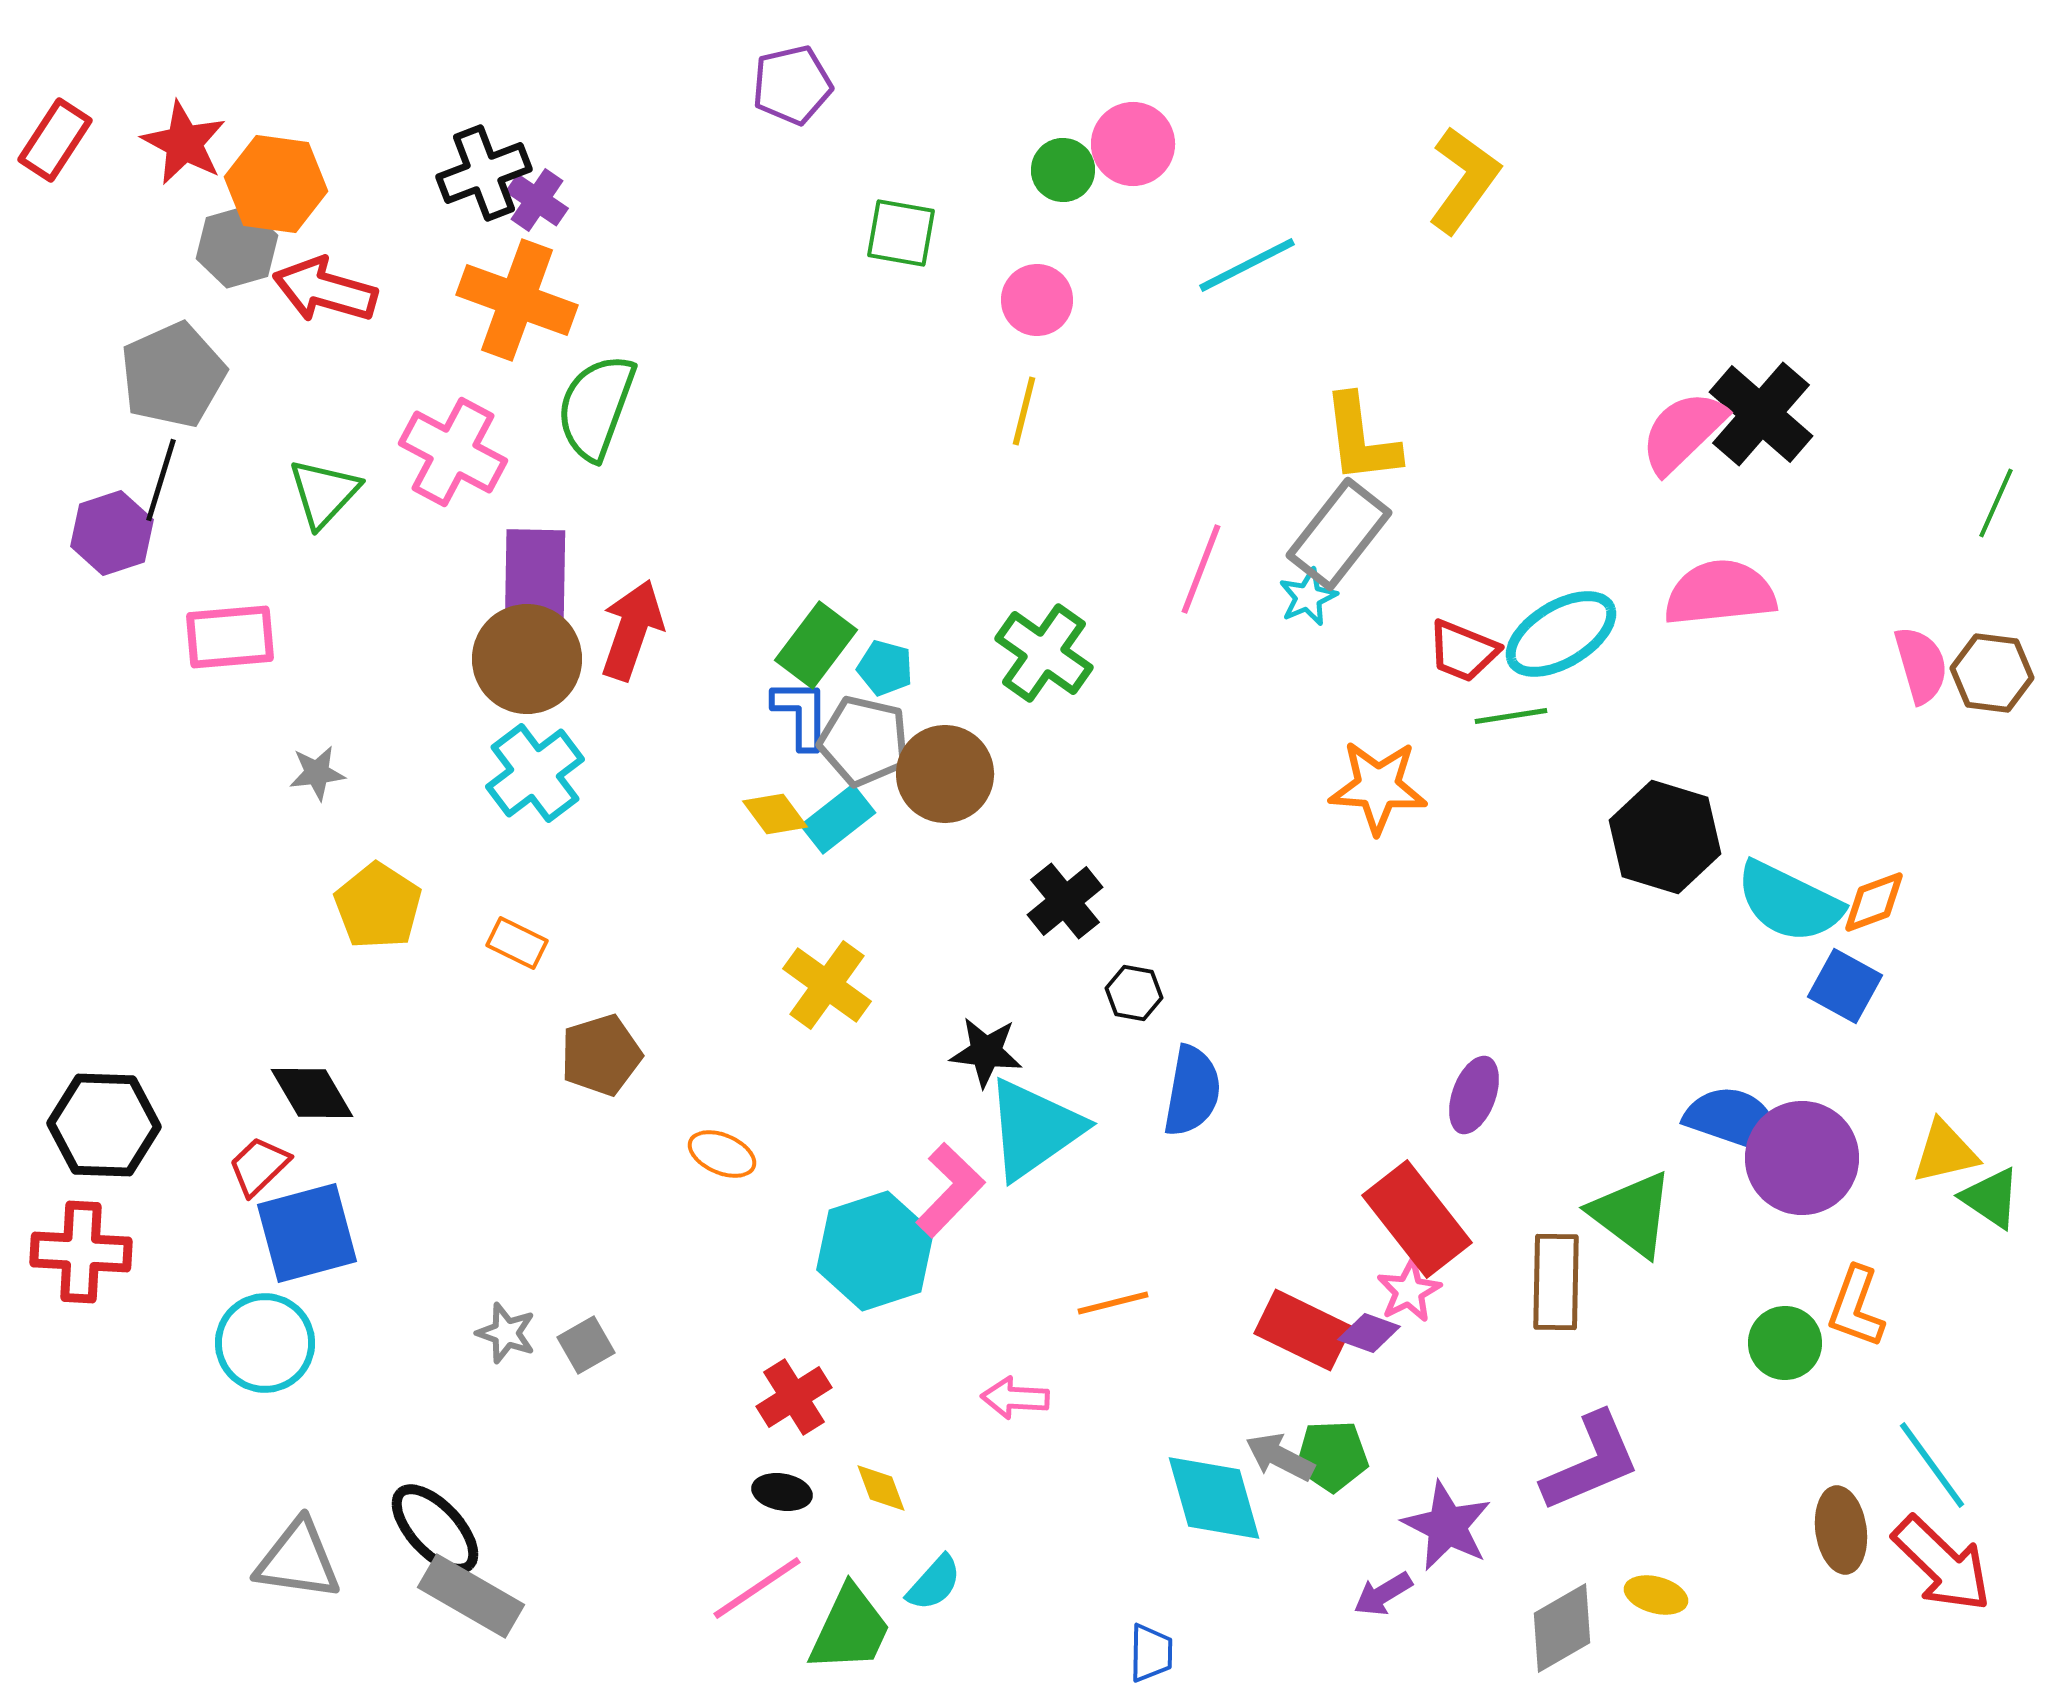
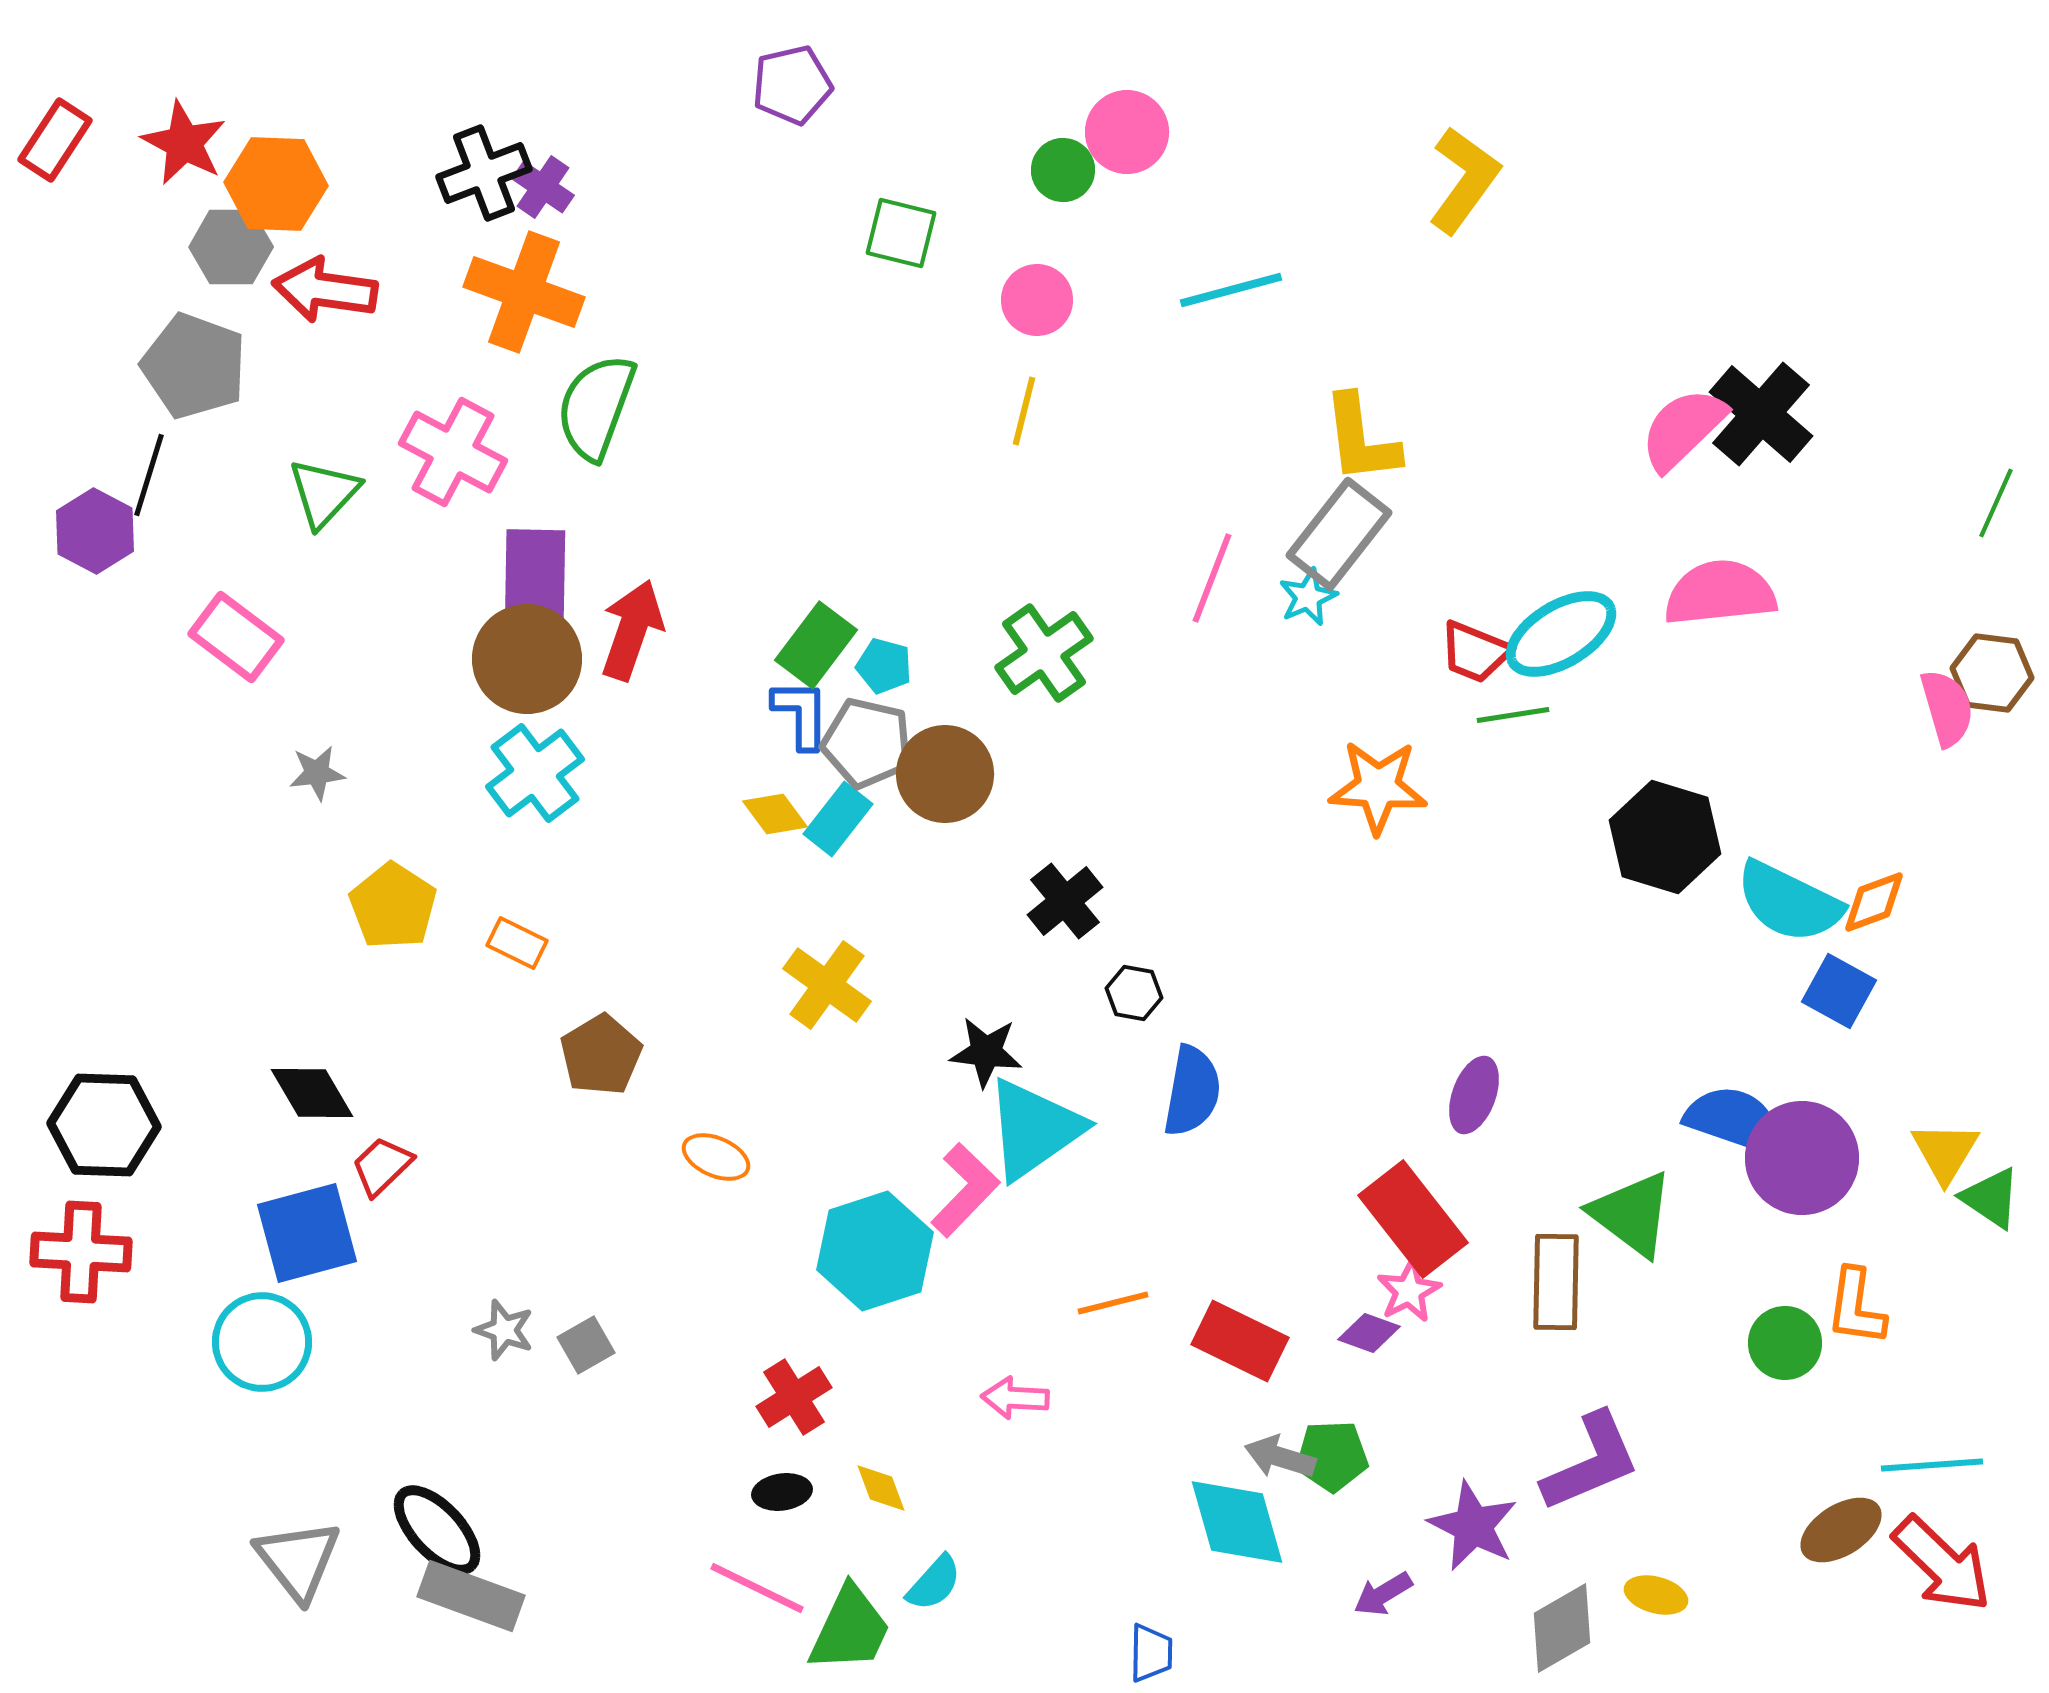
pink circle at (1133, 144): moved 6 px left, 12 px up
orange hexagon at (276, 184): rotated 6 degrees counterclockwise
purple cross at (537, 200): moved 6 px right, 13 px up
green square at (901, 233): rotated 4 degrees clockwise
gray hexagon at (237, 247): moved 6 px left; rotated 16 degrees clockwise
cyan line at (1247, 265): moved 16 px left, 25 px down; rotated 12 degrees clockwise
red arrow at (325, 290): rotated 8 degrees counterclockwise
orange cross at (517, 300): moved 7 px right, 8 px up
gray pentagon at (173, 375): moved 21 px right, 9 px up; rotated 28 degrees counterclockwise
pink semicircle at (1683, 432): moved 3 px up
black line at (161, 480): moved 12 px left, 5 px up
purple hexagon at (112, 533): moved 17 px left, 2 px up; rotated 14 degrees counterclockwise
pink line at (1201, 569): moved 11 px right, 9 px down
pink rectangle at (230, 637): moved 6 px right; rotated 42 degrees clockwise
red trapezoid at (1463, 651): moved 12 px right, 1 px down
green cross at (1044, 653): rotated 20 degrees clockwise
pink semicircle at (1921, 665): moved 26 px right, 43 px down
cyan pentagon at (885, 668): moved 1 px left, 2 px up
green line at (1511, 716): moved 2 px right, 1 px up
gray pentagon at (864, 741): moved 3 px right, 2 px down
cyan rectangle at (838, 819): rotated 14 degrees counterclockwise
yellow pentagon at (378, 906): moved 15 px right
blue square at (1845, 986): moved 6 px left, 5 px down
brown pentagon at (601, 1055): rotated 14 degrees counterclockwise
yellow triangle at (1945, 1152): rotated 46 degrees counterclockwise
orange ellipse at (722, 1154): moved 6 px left, 3 px down
red trapezoid at (259, 1166): moved 123 px right
pink L-shape at (950, 1190): moved 15 px right
red rectangle at (1417, 1219): moved 4 px left
orange L-shape at (1856, 1307): rotated 12 degrees counterclockwise
red rectangle at (1303, 1330): moved 63 px left, 11 px down
gray star at (506, 1333): moved 2 px left, 3 px up
cyan circle at (265, 1343): moved 3 px left, 1 px up
gray arrow at (1280, 1457): rotated 10 degrees counterclockwise
cyan line at (1932, 1465): rotated 58 degrees counterclockwise
black ellipse at (782, 1492): rotated 18 degrees counterclockwise
cyan diamond at (1214, 1498): moved 23 px right, 24 px down
purple star at (1447, 1526): moved 26 px right
black ellipse at (435, 1529): moved 2 px right, 1 px down
brown ellipse at (1841, 1530): rotated 66 degrees clockwise
gray triangle at (298, 1560): rotated 44 degrees clockwise
pink line at (757, 1588): rotated 60 degrees clockwise
gray rectangle at (471, 1596): rotated 10 degrees counterclockwise
